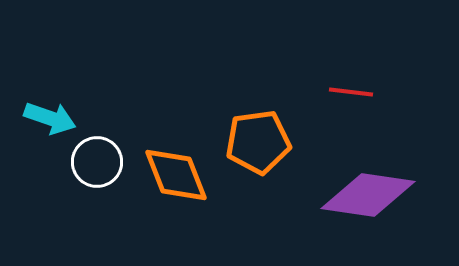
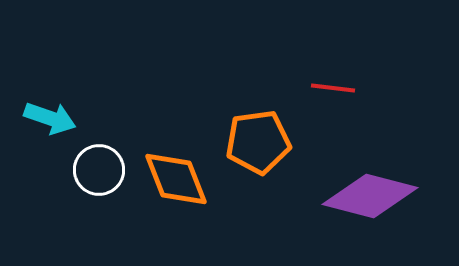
red line: moved 18 px left, 4 px up
white circle: moved 2 px right, 8 px down
orange diamond: moved 4 px down
purple diamond: moved 2 px right, 1 px down; rotated 6 degrees clockwise
